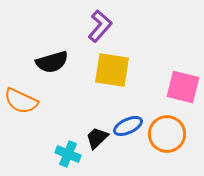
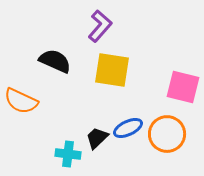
black semicircle: moved 3 px right, 1 px up; rotated 140 degrees counterclockwise
blue ellipse: moved 2 px down
cyan cross: rotated 15 degrees counterclockwise
